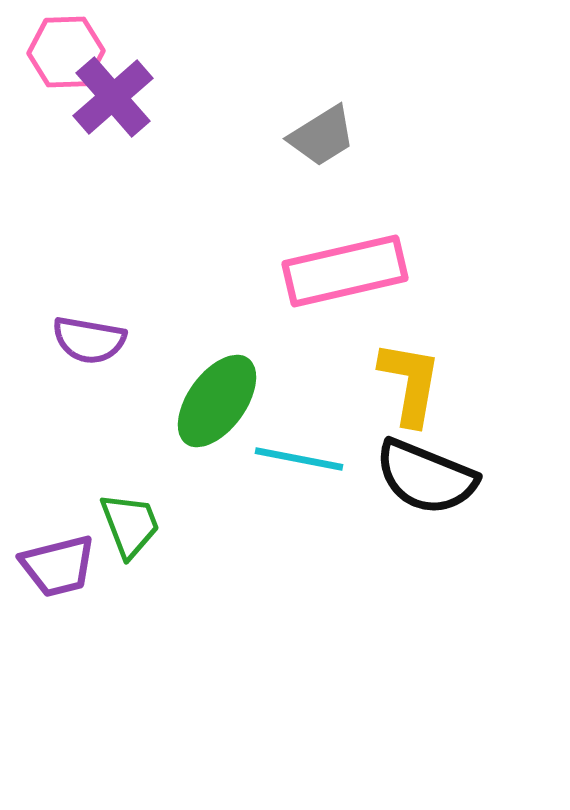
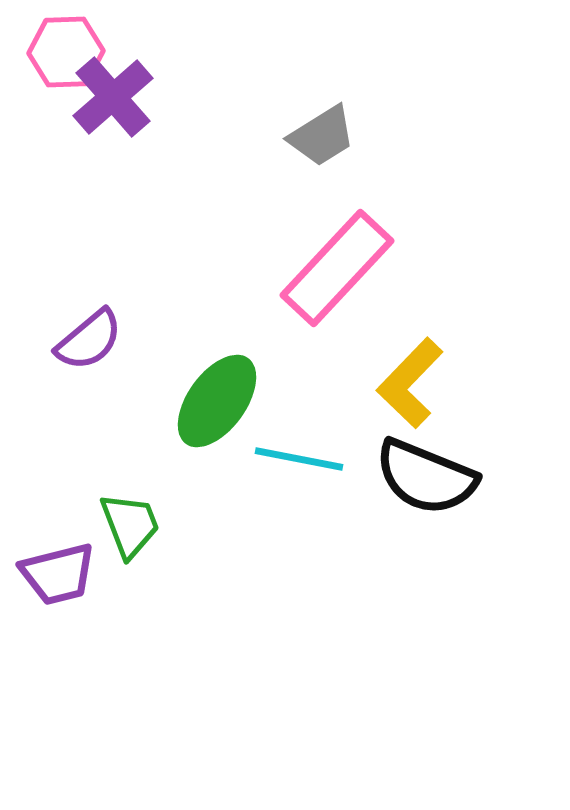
pink rectangle: moved 8 px left, 3 px up; rotated 34 degrees counterclockwise
purple semicircle: rotated 50 degrees counterclockwise
yellow L-shape: rotated 146 degrees counterclockwise
purple trapezoid: moved 8 px down
